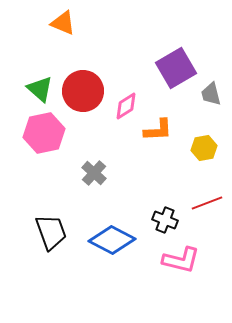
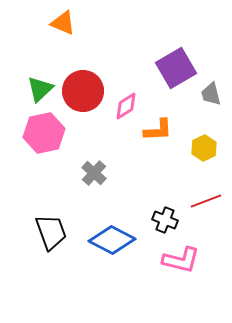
green triangle: rotated 36 degrees clockwise
yellow hexagon: rotated 15 degrees counterclockwise
red line: moved 1 px left, 2 px up
